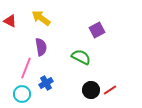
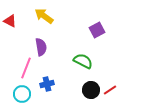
yellow arrow: moved 3 px right, 2 px up
green semicircle: moved 2 px right, 4 px down
blue cross: moved 1 px right, 1 px down; rotated 16 degrees clockwise
